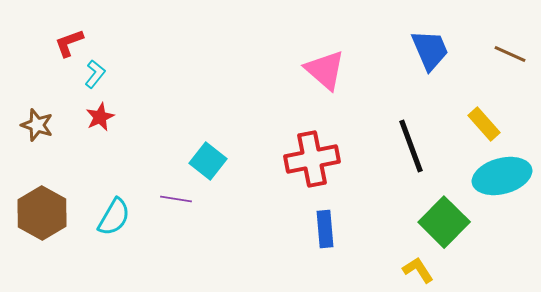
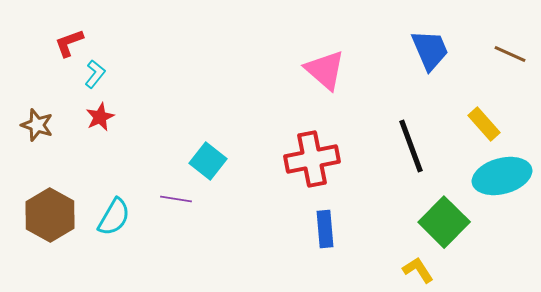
brown hexagon: moved 8 px right, 2 px down
